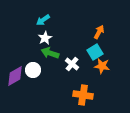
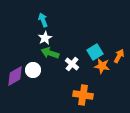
cyan arrow: rotated 104 degrees clockwise
orange arrow: moved 20 px right, 24 px down
